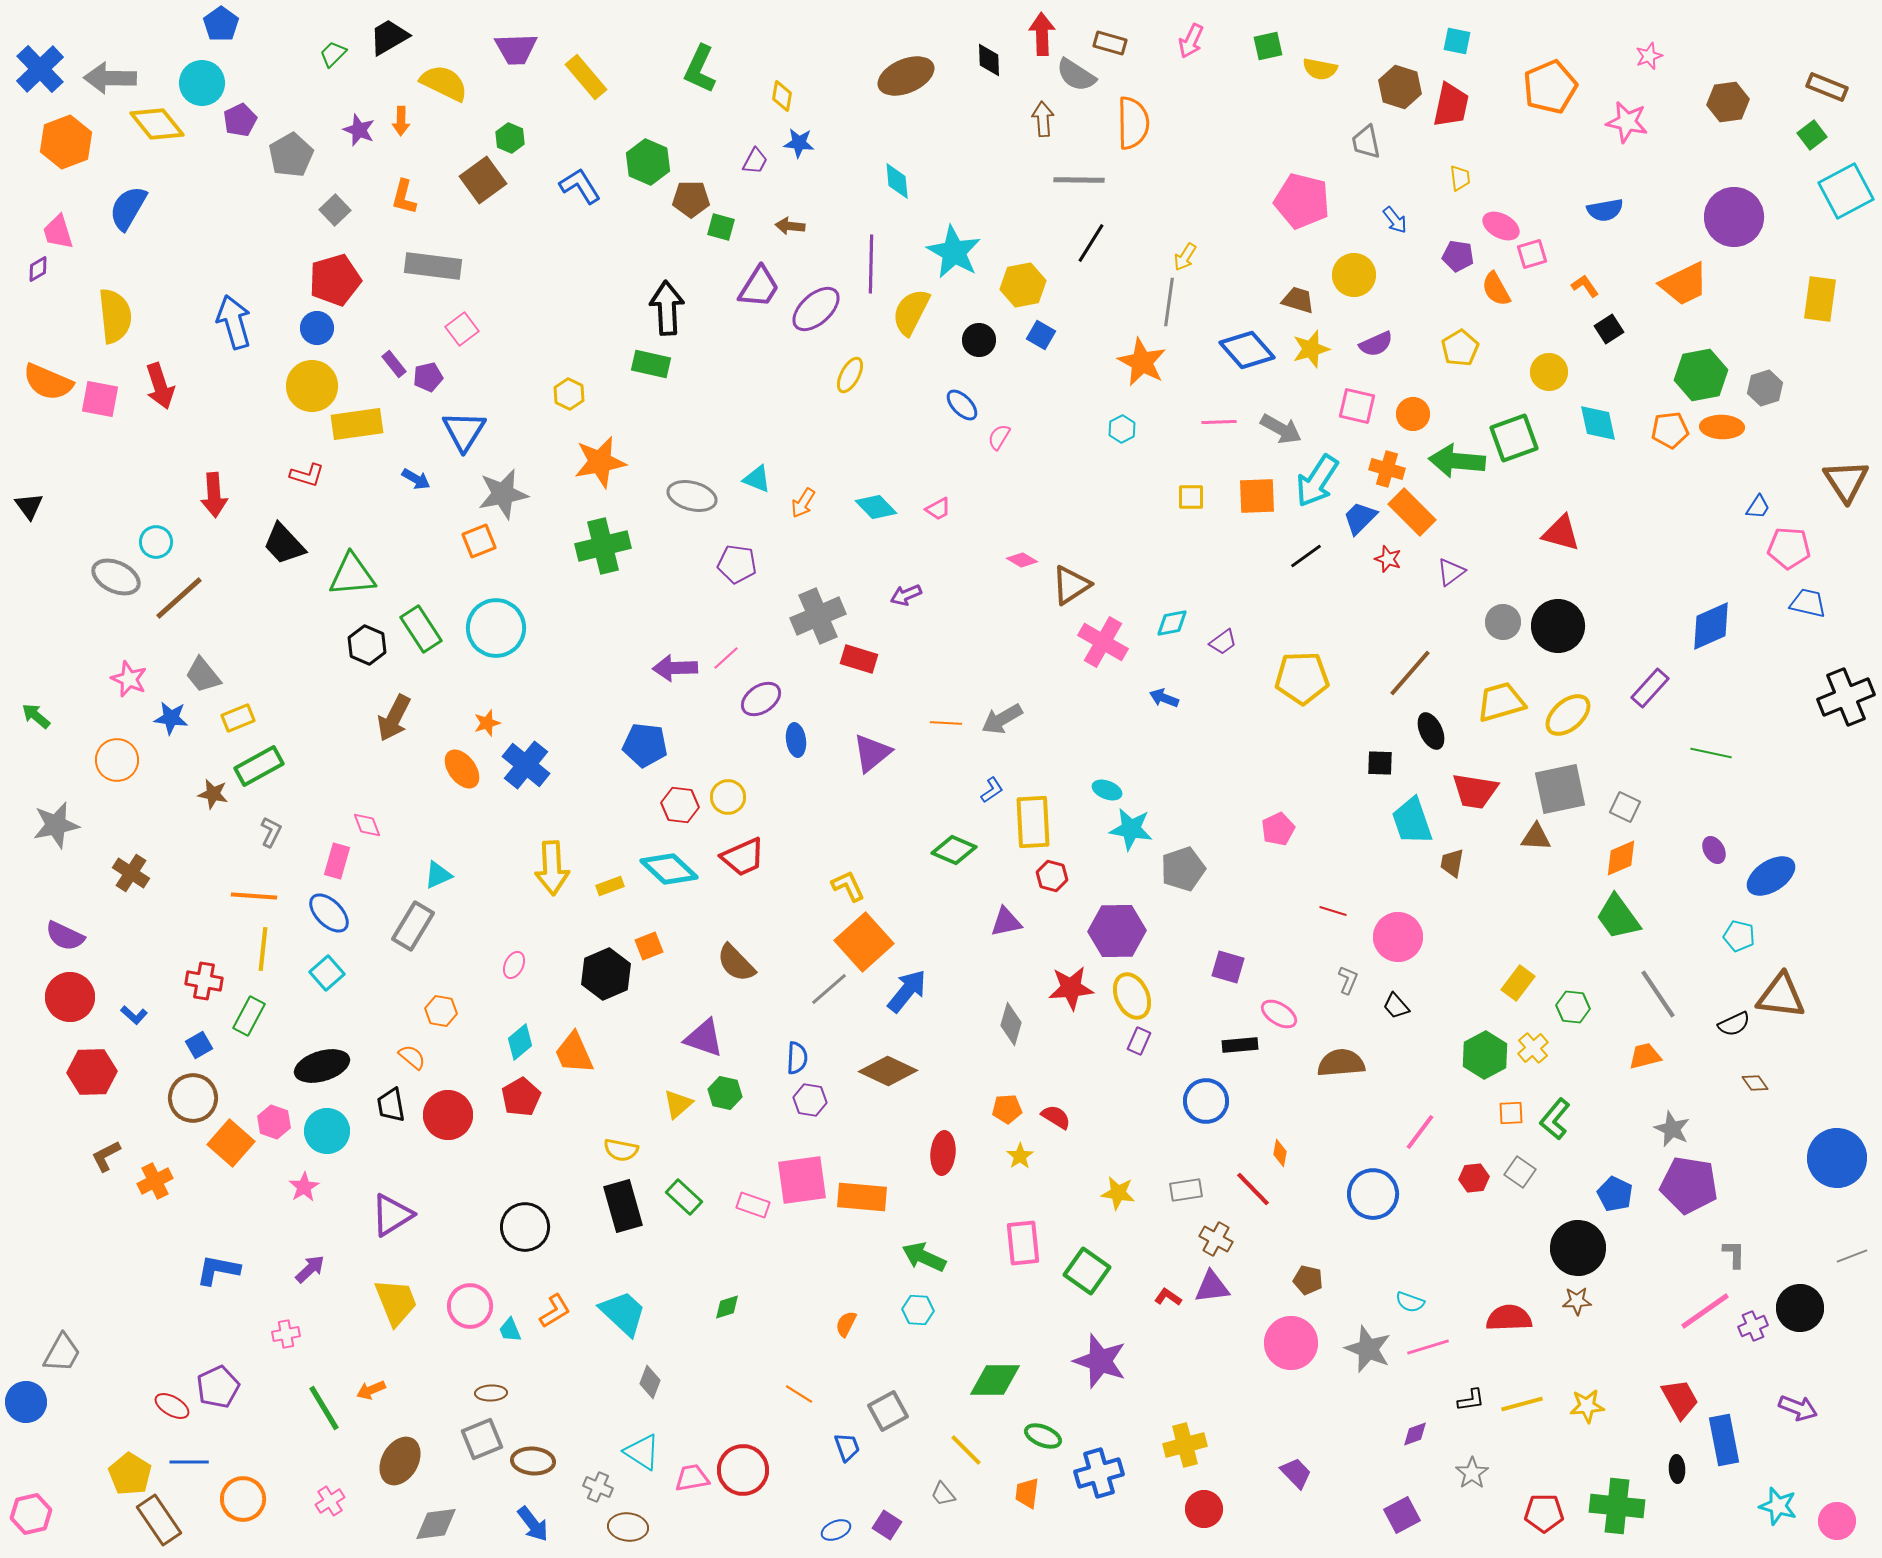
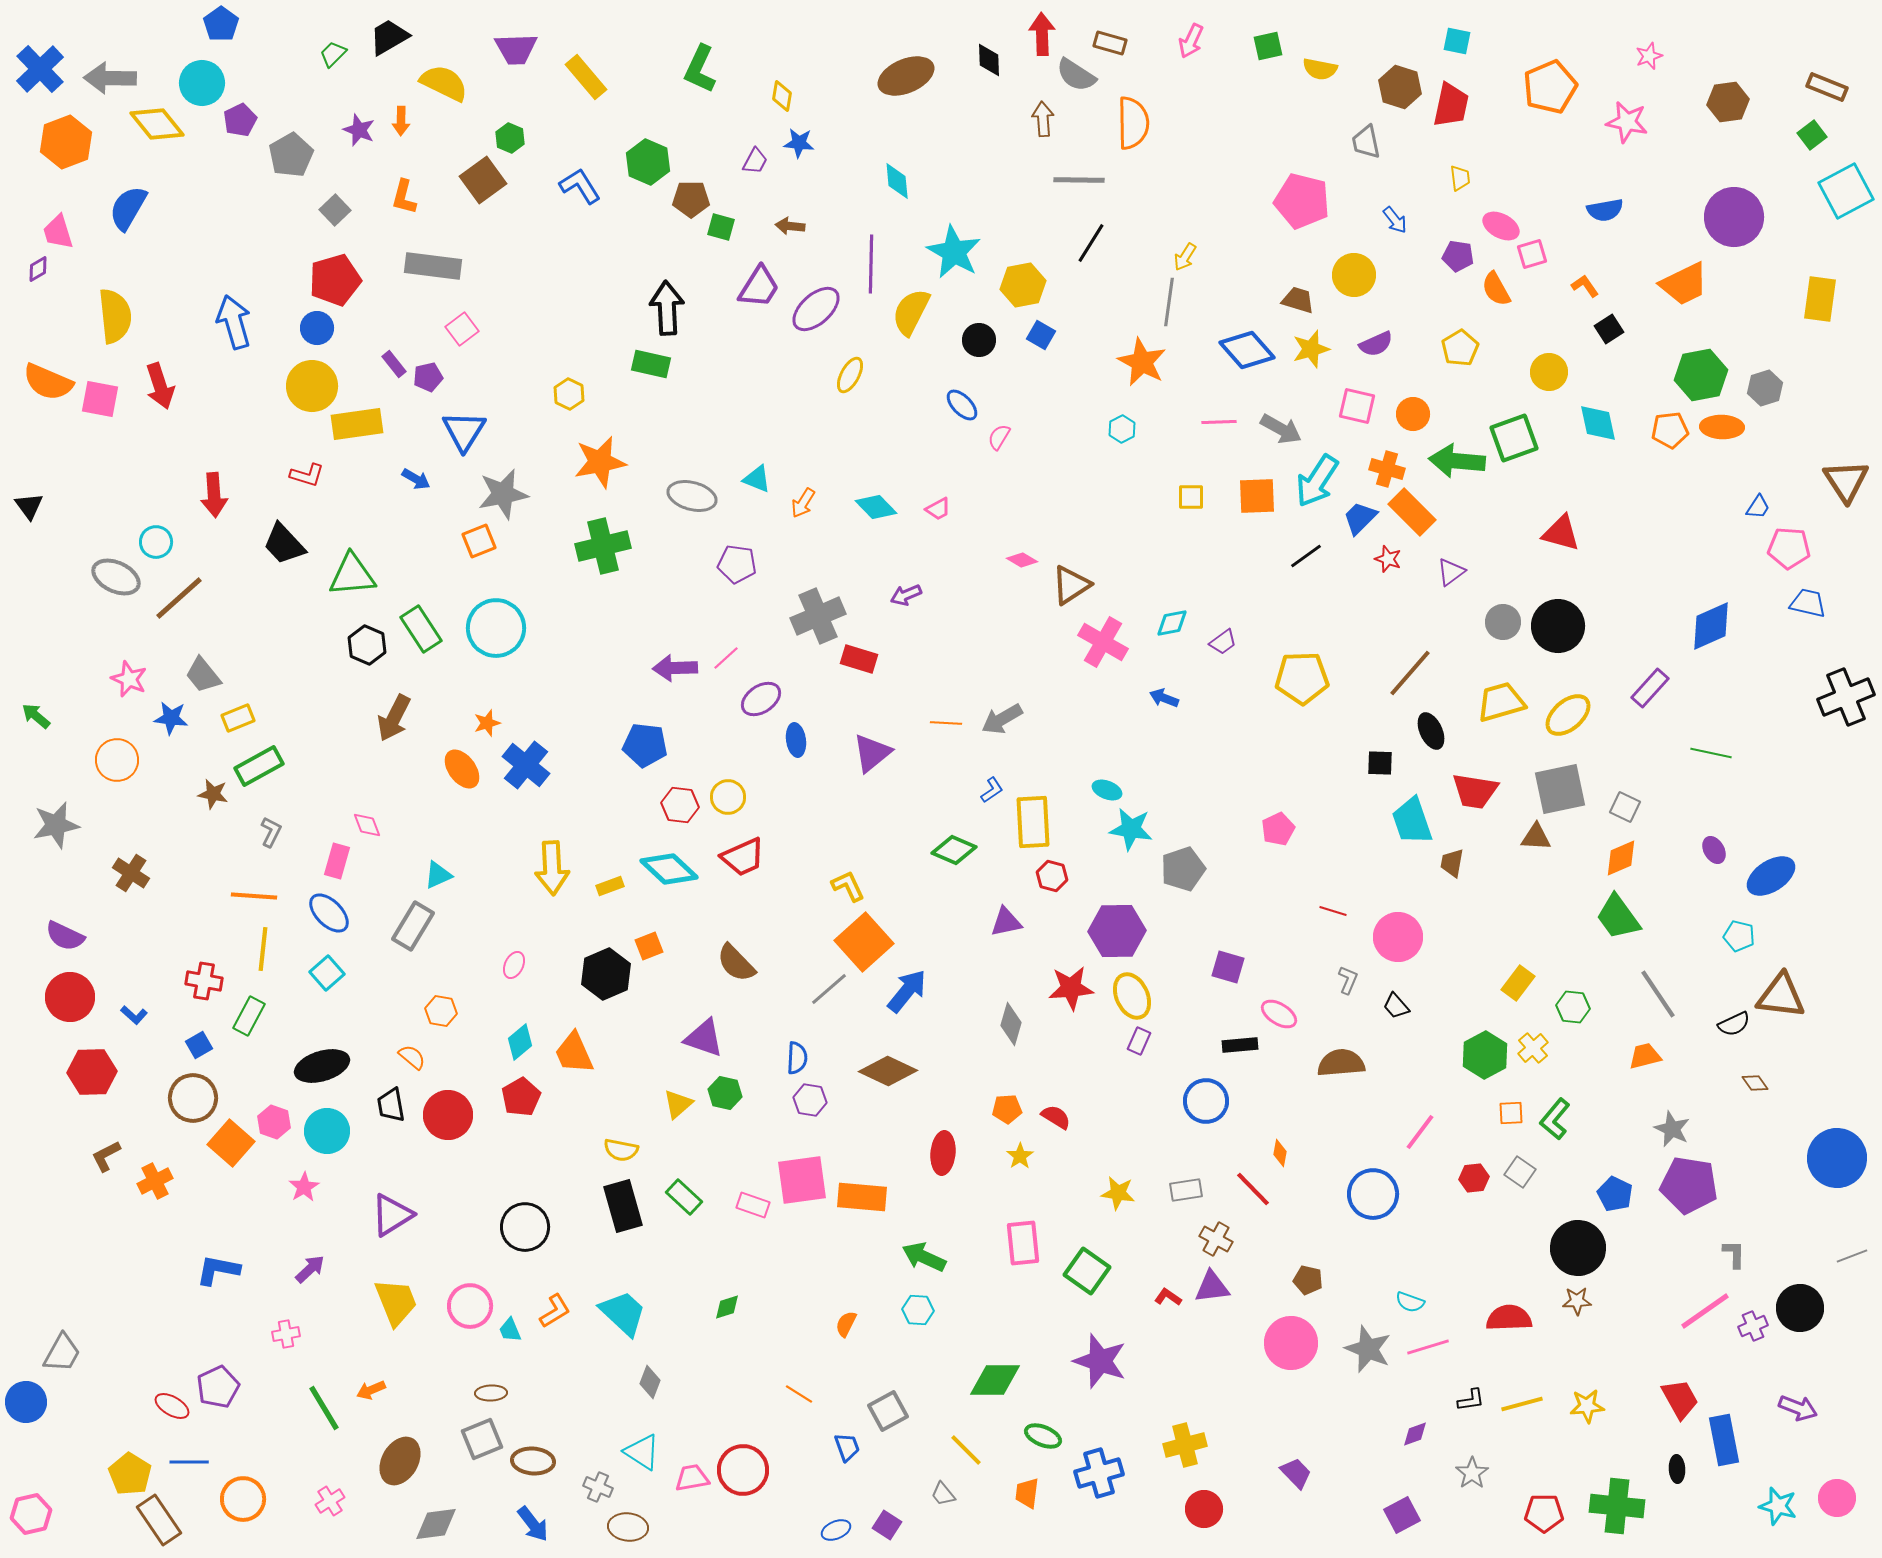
pink circle at (1837, 1521): moved 23 px up
